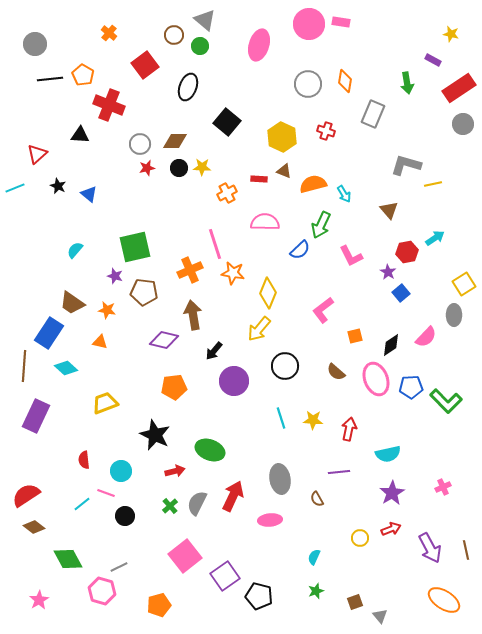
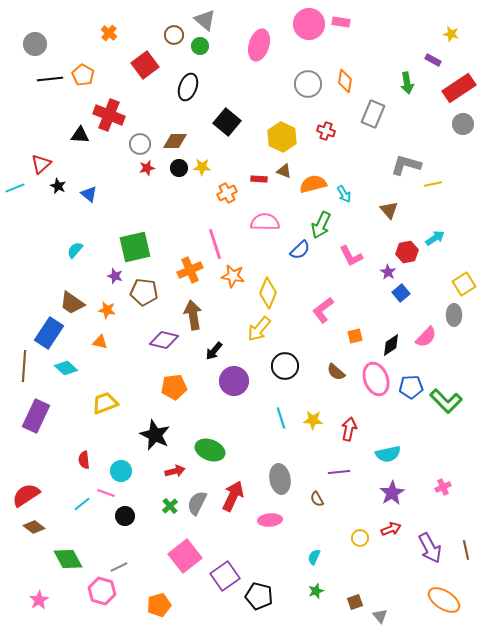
red cross at (109, 105): moved 10 px down
red triangle at (37, 154): moved 4 px right, 10 px down
orange star at (233, 273): moved 3 px down
